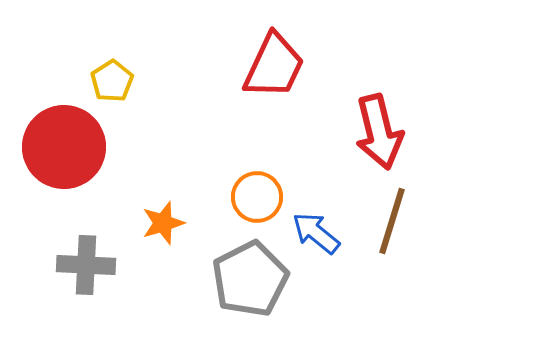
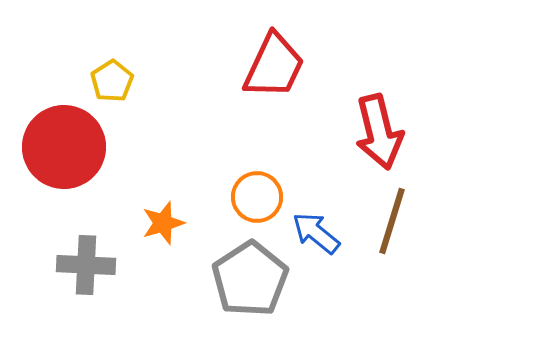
gray pentagon: rotated 6 degrees counterclockwise
